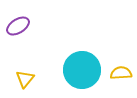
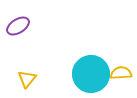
cyan circle: moved 9 px right, 4 px down
yellow triangle: moved 2 px right
